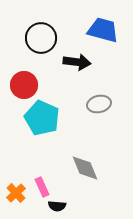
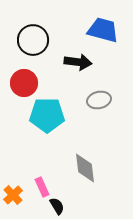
black circle: moved 8 px left, 2 px down
black arrow: moved 1 px right
red circle: moved 2 px up
gray ellipse: moved 4 px up
cyan pentagon: moved 5 px right, 3 px up; rotated 24 degrees counterclockwise
gray diamond: rotated 16 degrees clockwise
orange cross: moved 3 px left, 2 px down
black semicircle: rotated 126 degrees counterclockwise
